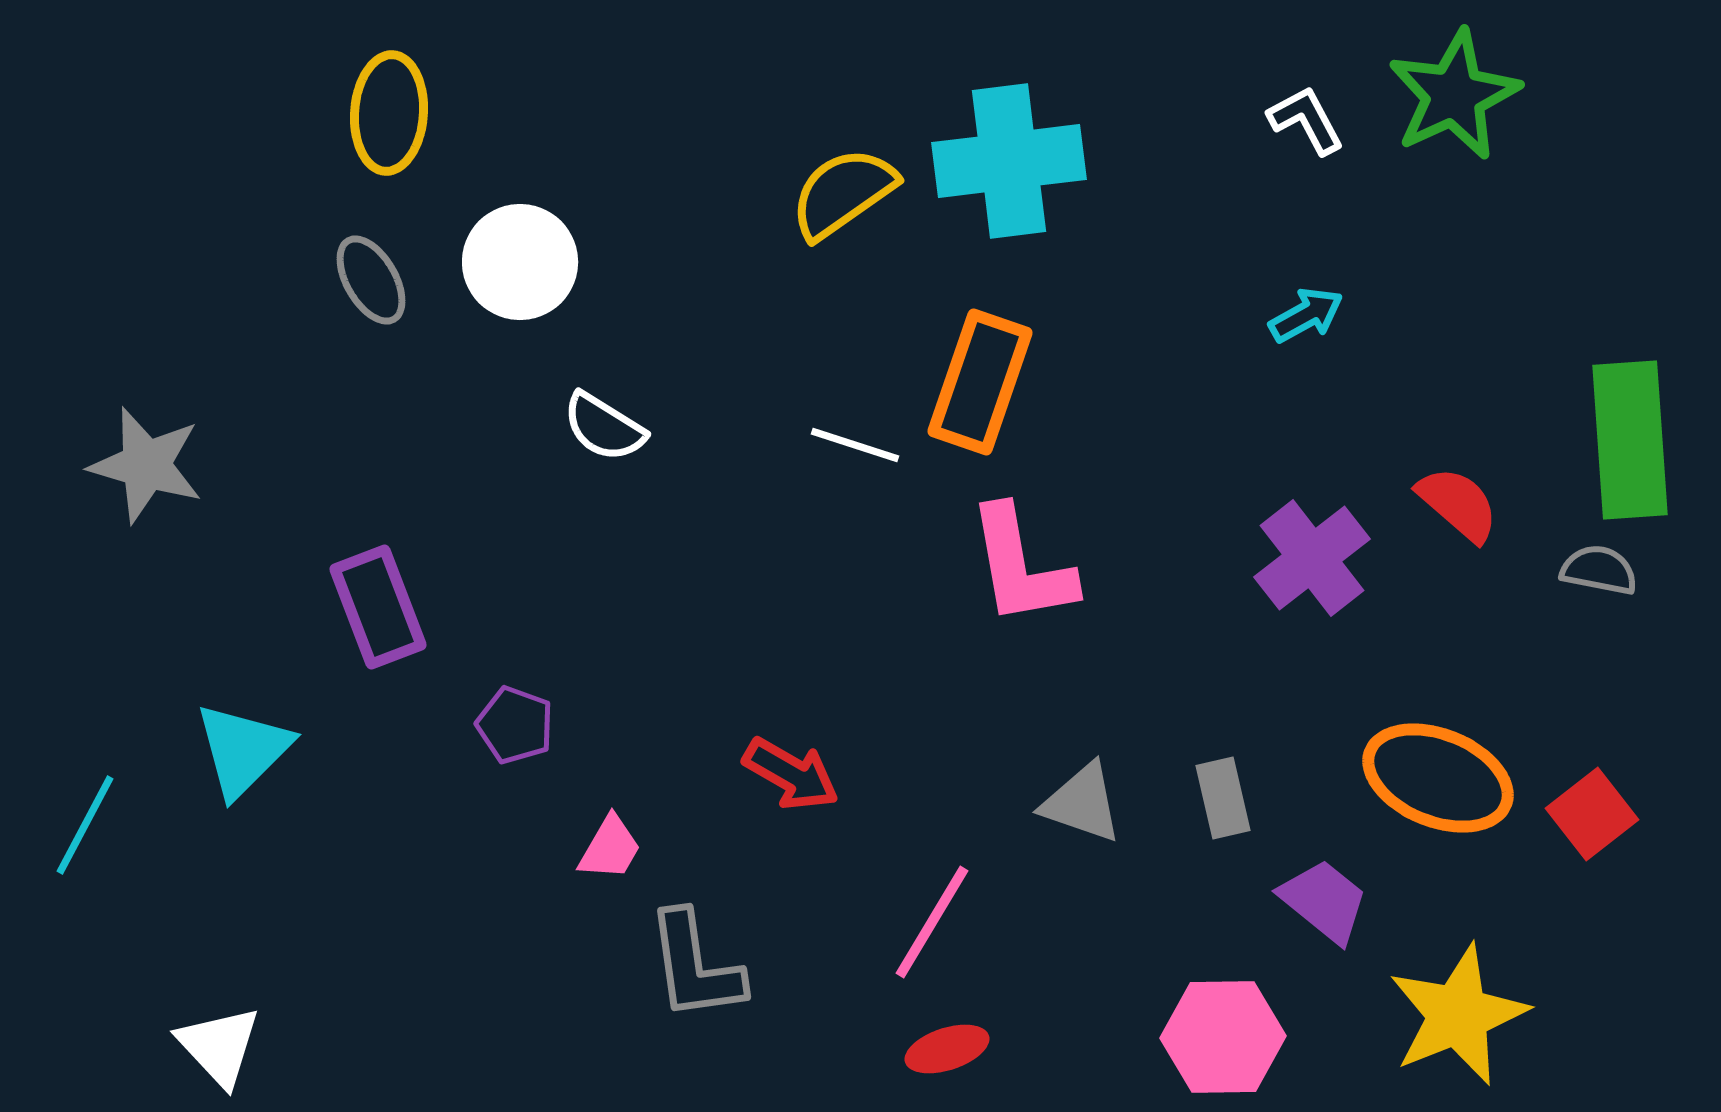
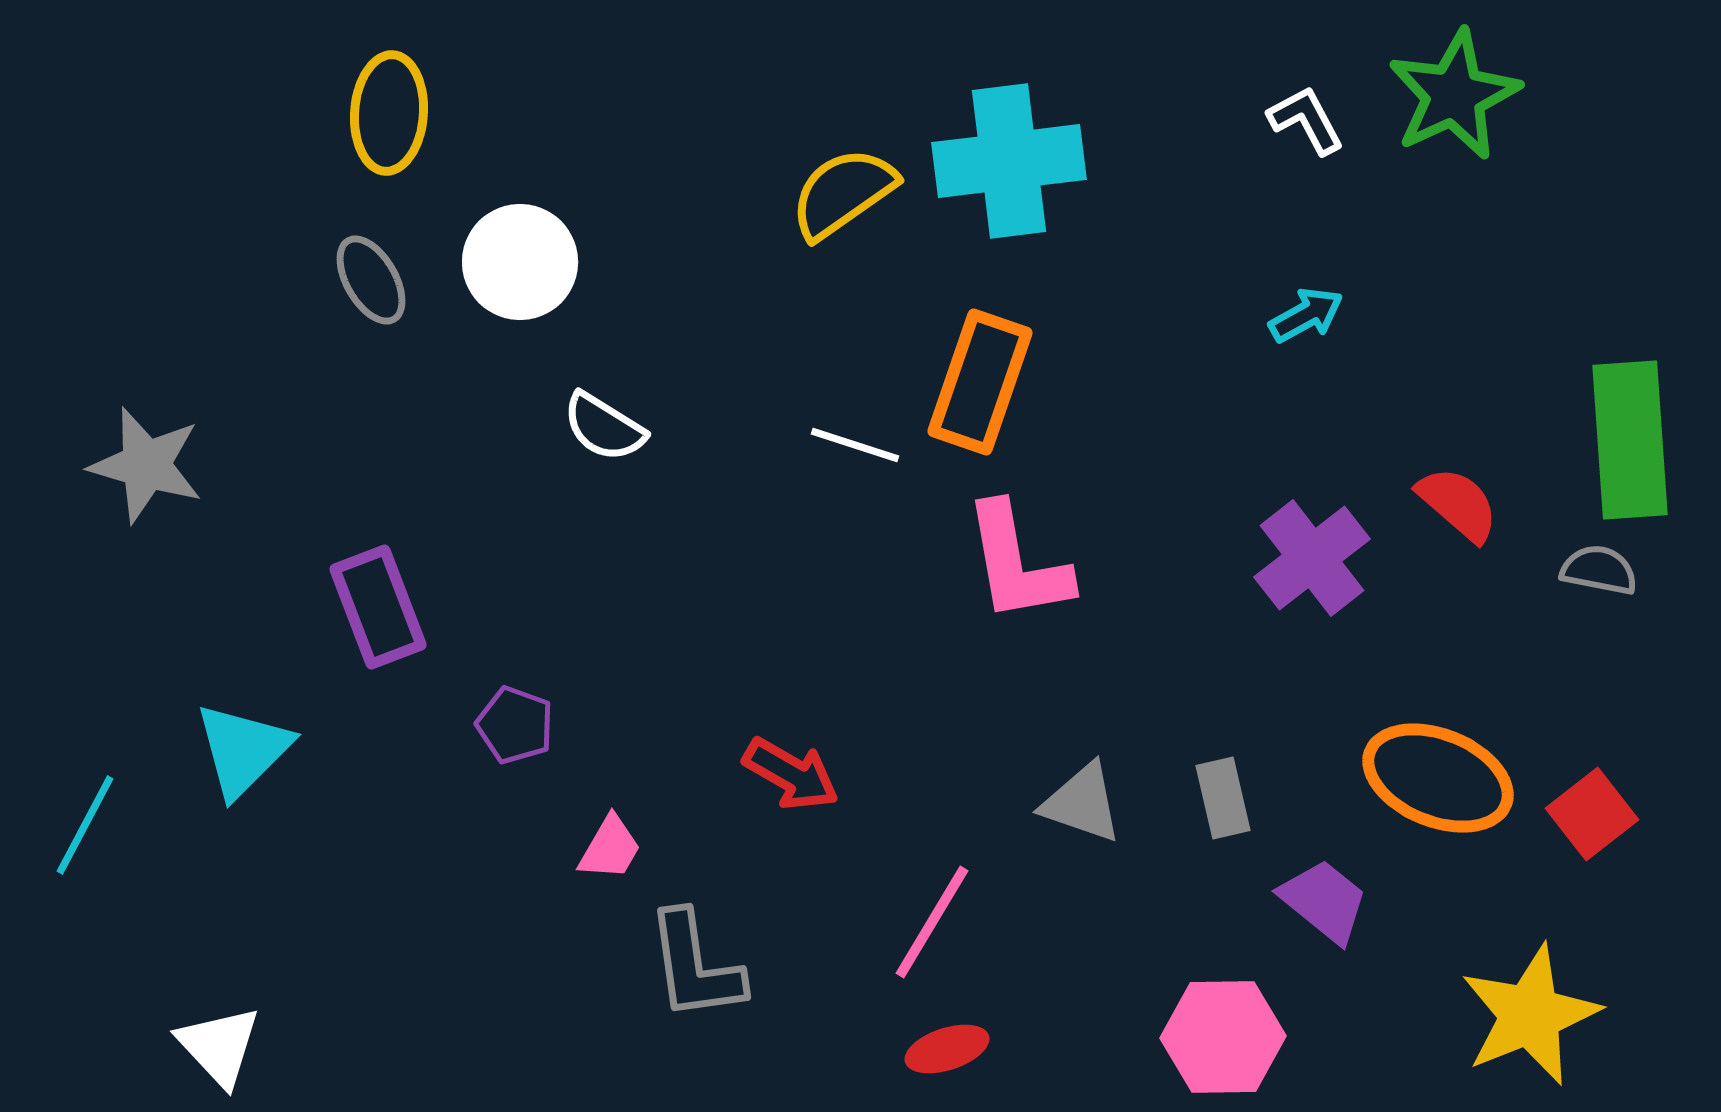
pink L-shape: moved 4 px left, 3 px up
yellow star: moved 72 px right
